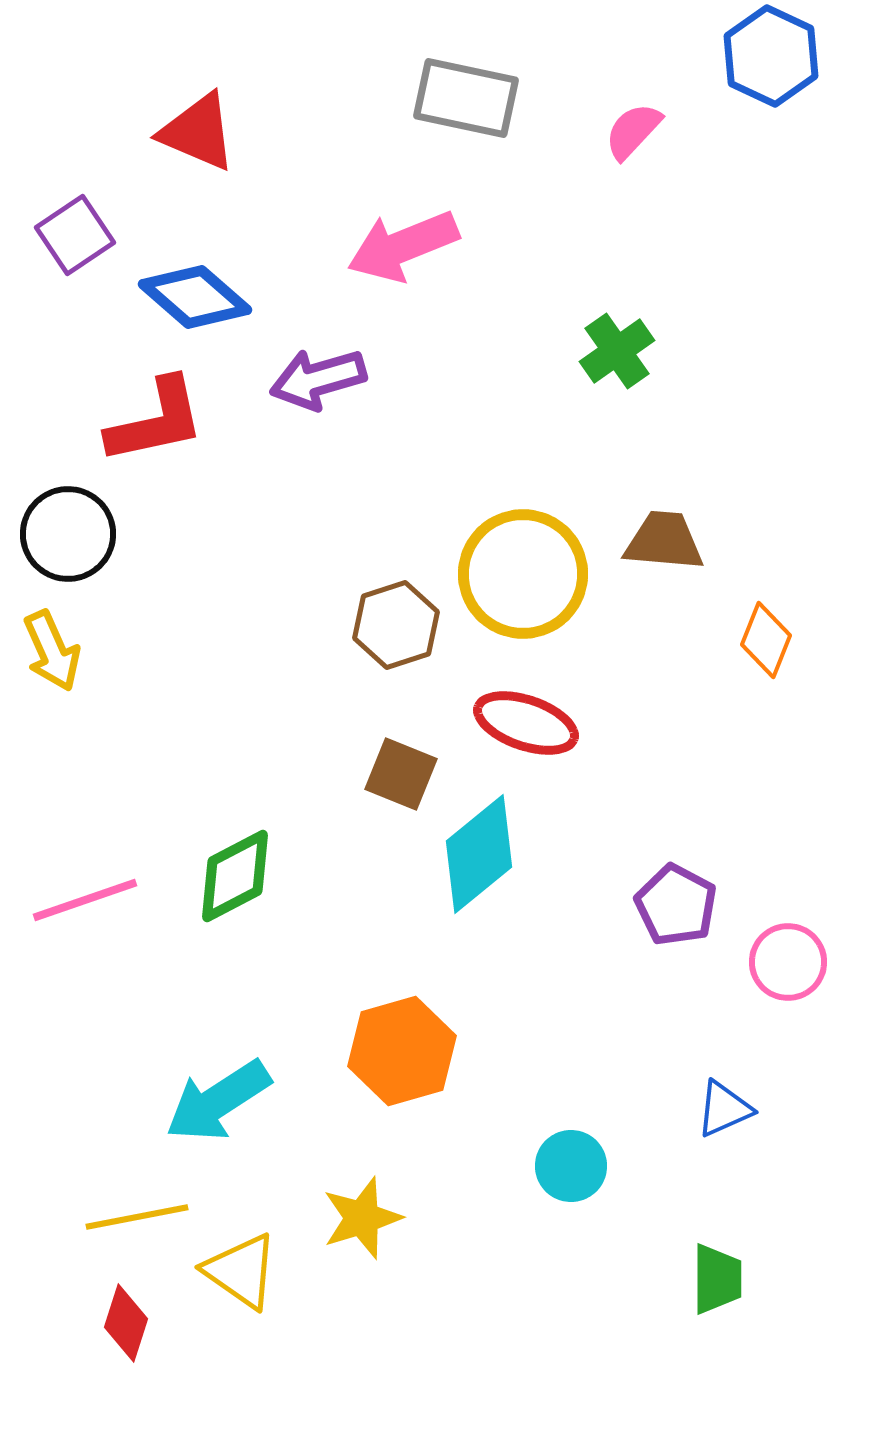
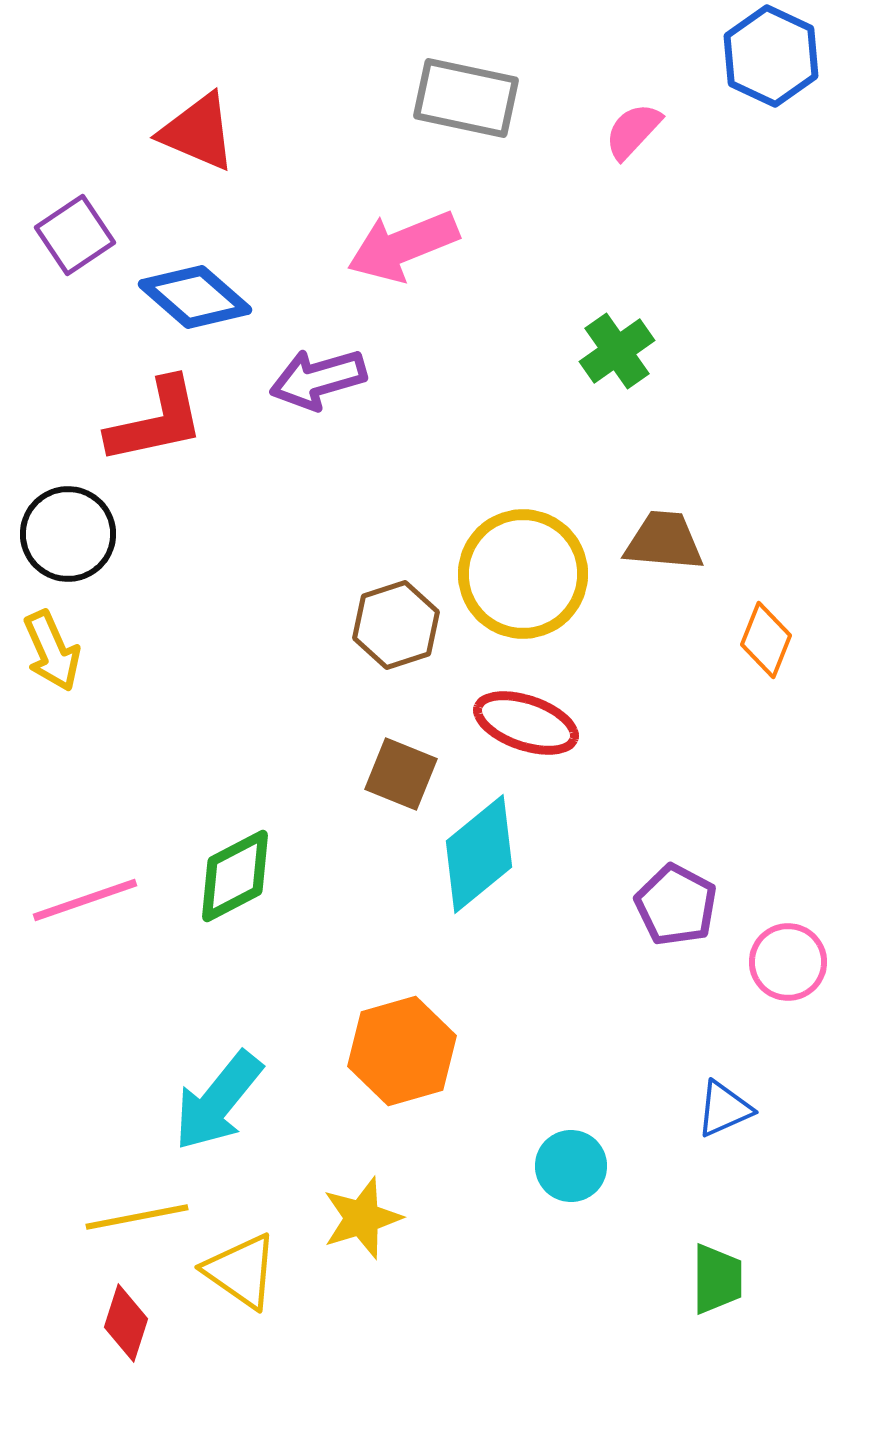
cyan arrow: rotated 18 degrees counterclockwise
